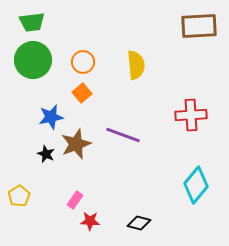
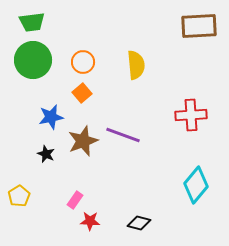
brown star: moved 7 px right, 3 px up
